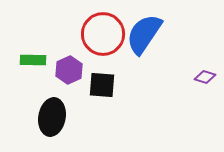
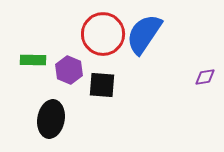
purple hexagon: rotated 12 degrees counterclockwise
purple diamond: rotated 25 degrees counterclockwise
black ellipse: moved 1 px left, 2 px down
